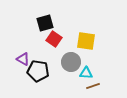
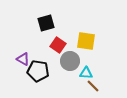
black square: moved 1 px right
red square: moved 4 px right, 6 px down
gray circle: moved 1 px left, 1 px up
brown line: rotated 64 degrees clockwise
